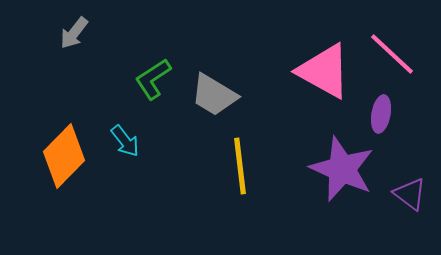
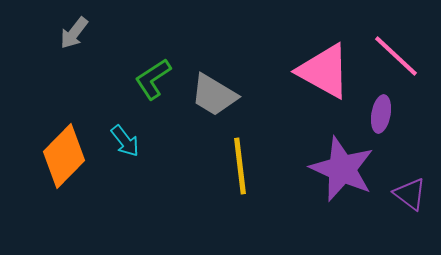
pink line: moved 4 px right, 2 px down
